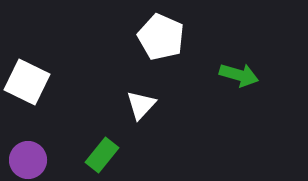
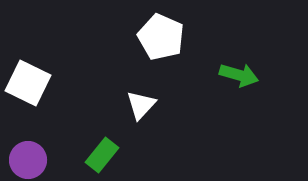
white square: moved 1 px right, 1 px down
